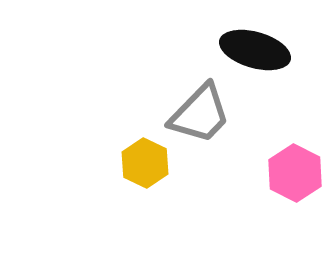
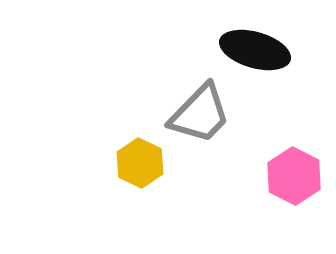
yellow hexagon: moved 5 px left
pink hexagon: moved 1 px left, 3 px down
